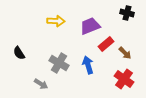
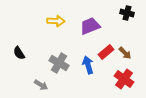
red rectangle: moved 8 px down
gray arrow: moved 1 px down
